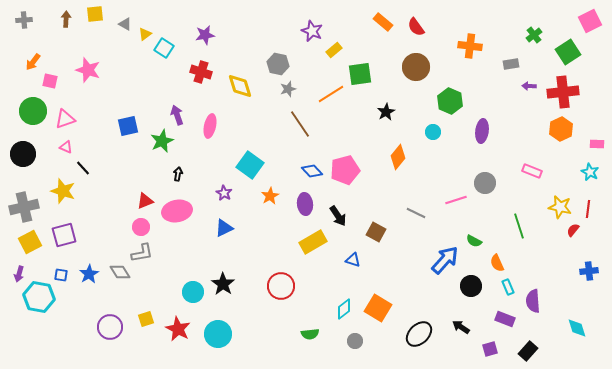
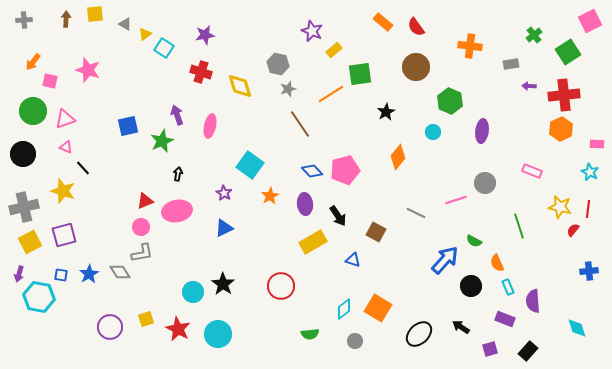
red cross at (563, 92): moved 1 px right, 3 px down
